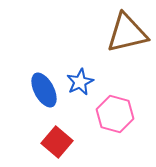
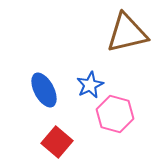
blue star: moved 10 px right, 3 px down
